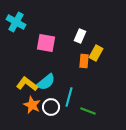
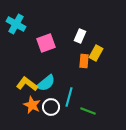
cyan cross: moved 2 px down
pink square: rotated 30 degrees counterclockwise
cyan semicircle: moved 1 px down
